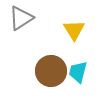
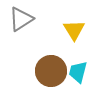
gray triangle: moved 1 px down
